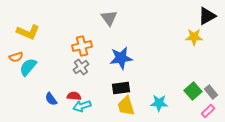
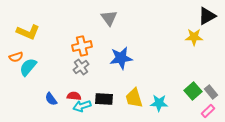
black rectangle: moved 17 px left, 11 px down; rotated 12 degrees clockwise
yellow trapezoid: moved 8 px right, 8 px up
